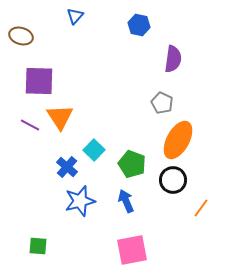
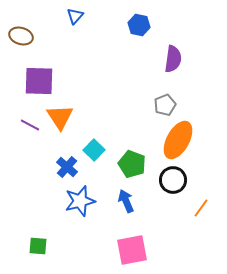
gray pentagon: moved 3 px right, 2 px down; rotated 25 degrees clockwise
